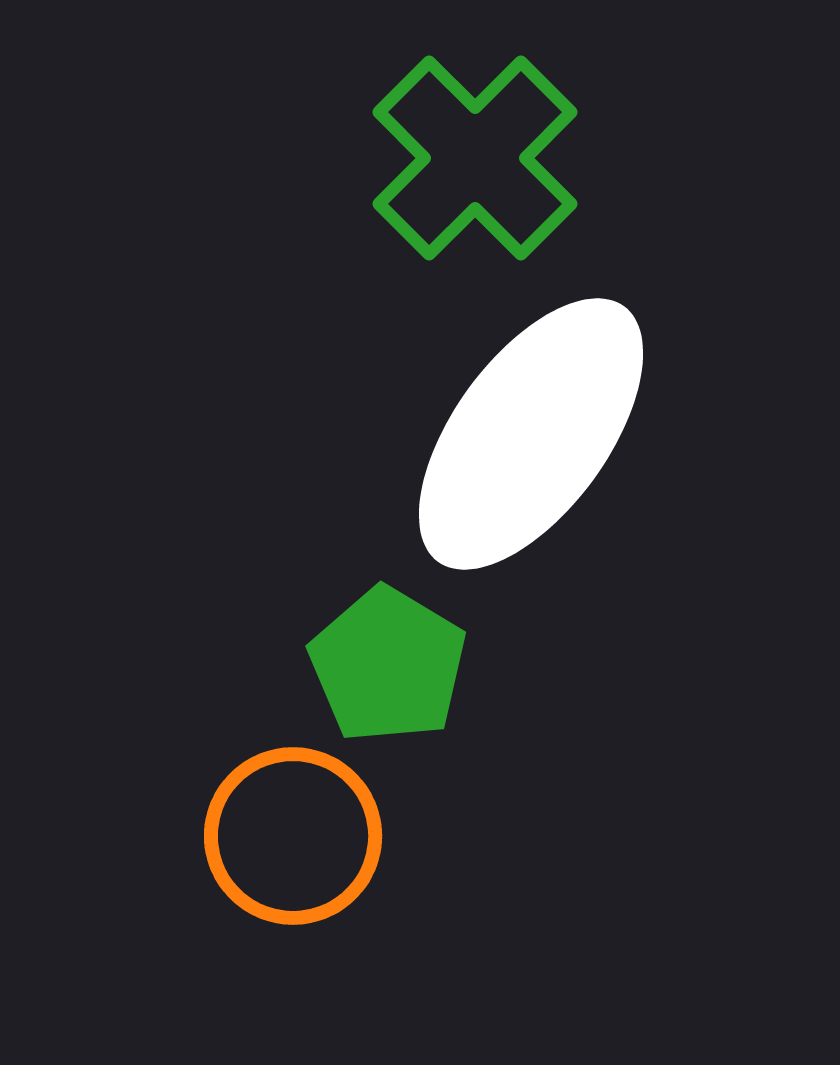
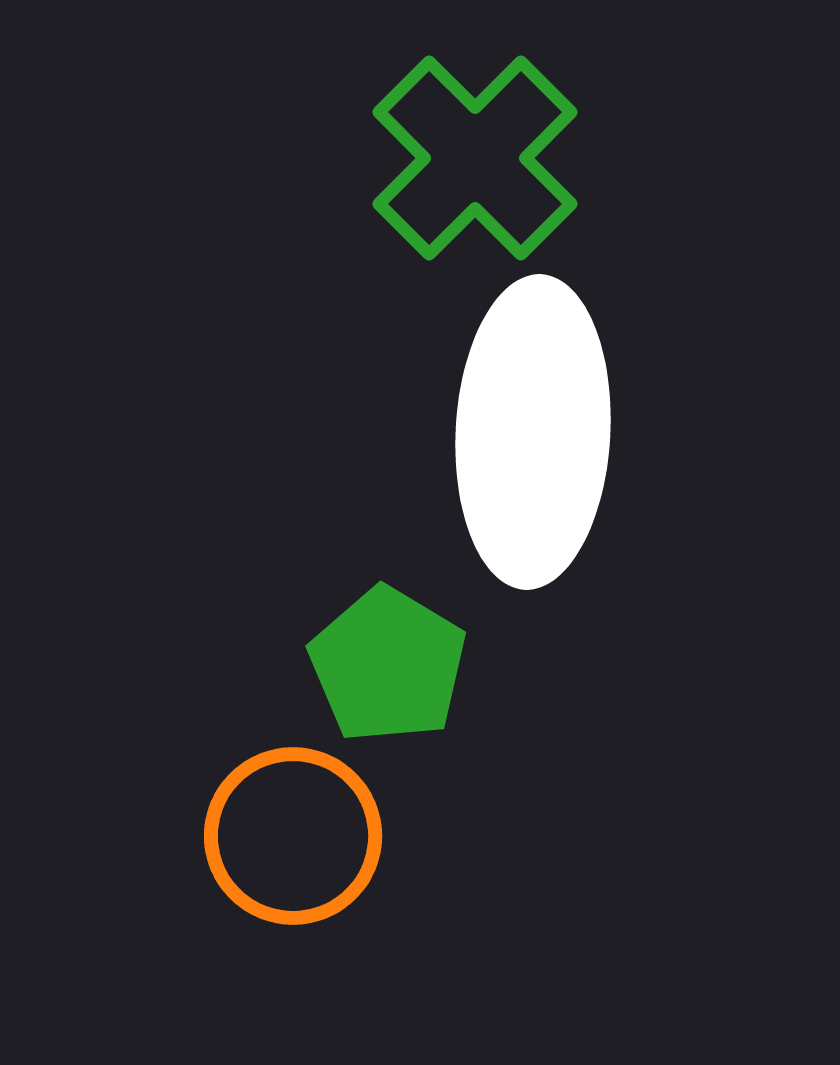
white ellipse: moved 2 px right, 2 px up; rotated 33 degrees counterclockwise
